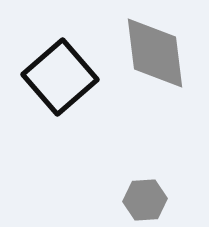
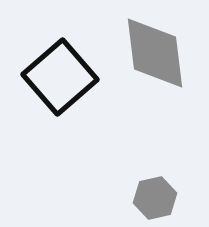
gray hexagon: moved 10 px right, 2 px up; rotated 9 degrees counterclockwise
